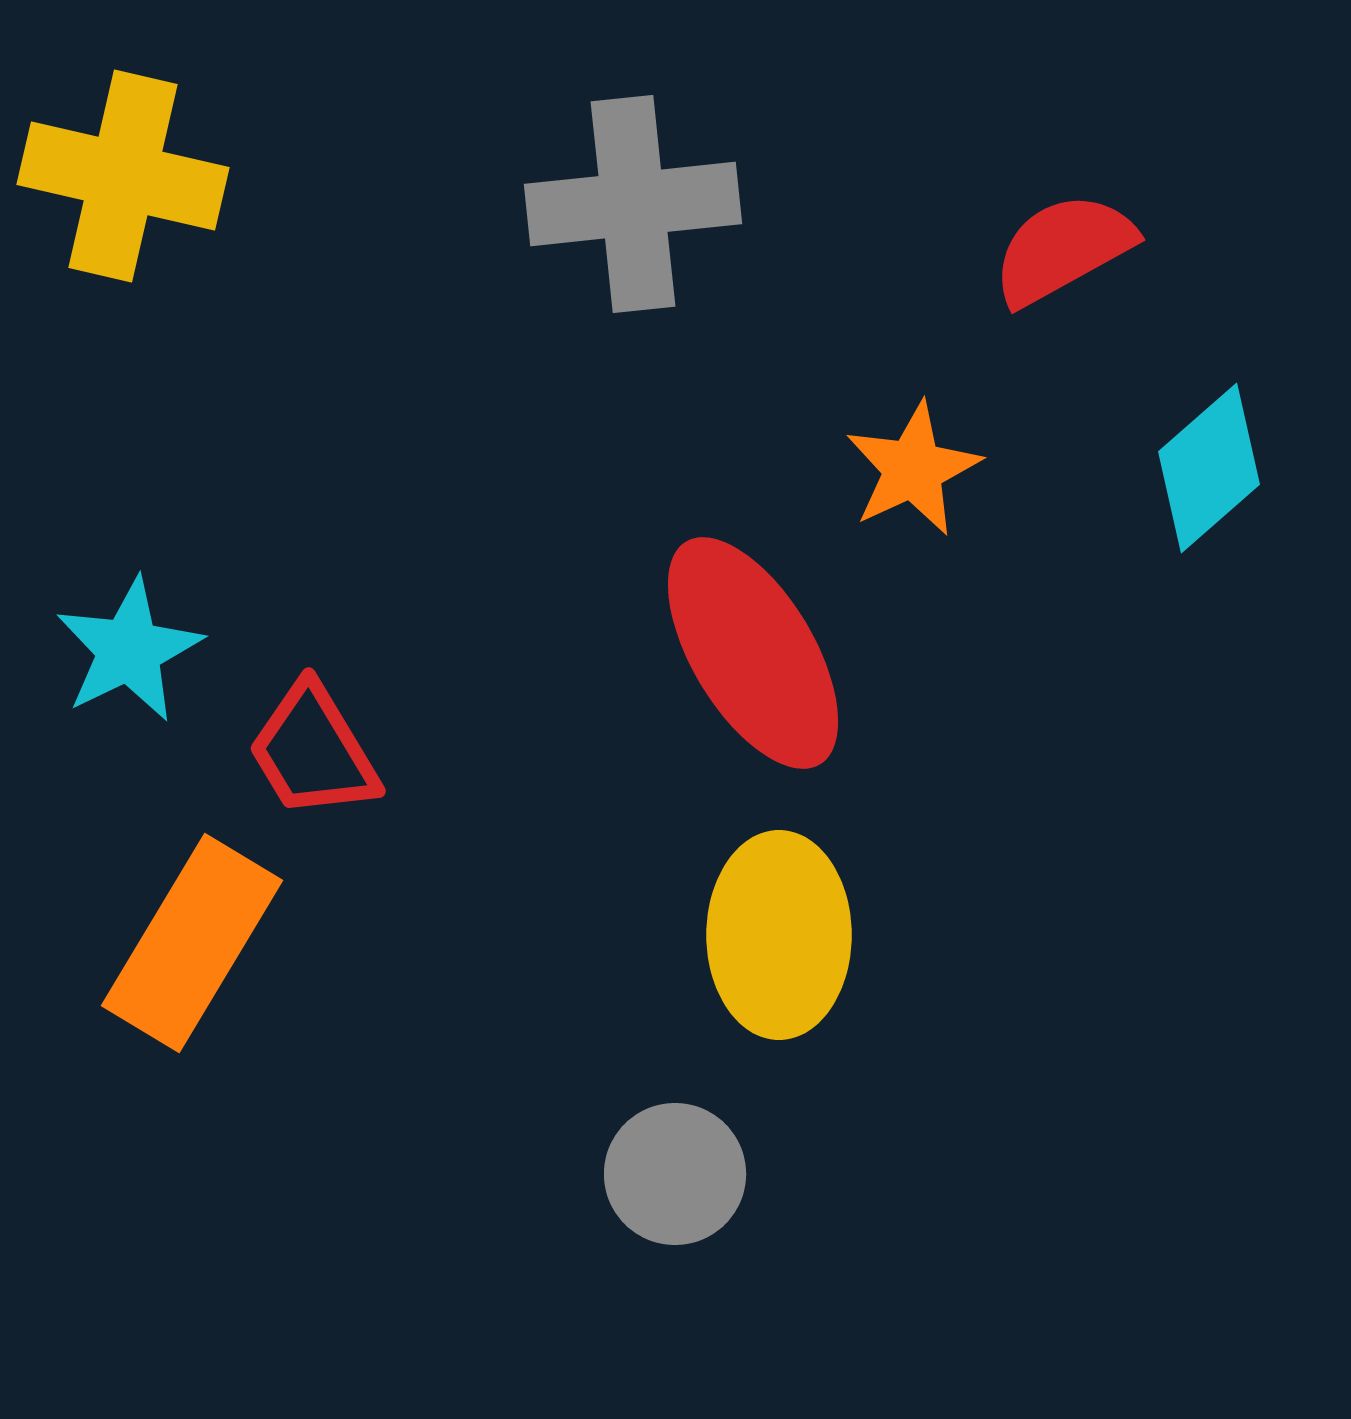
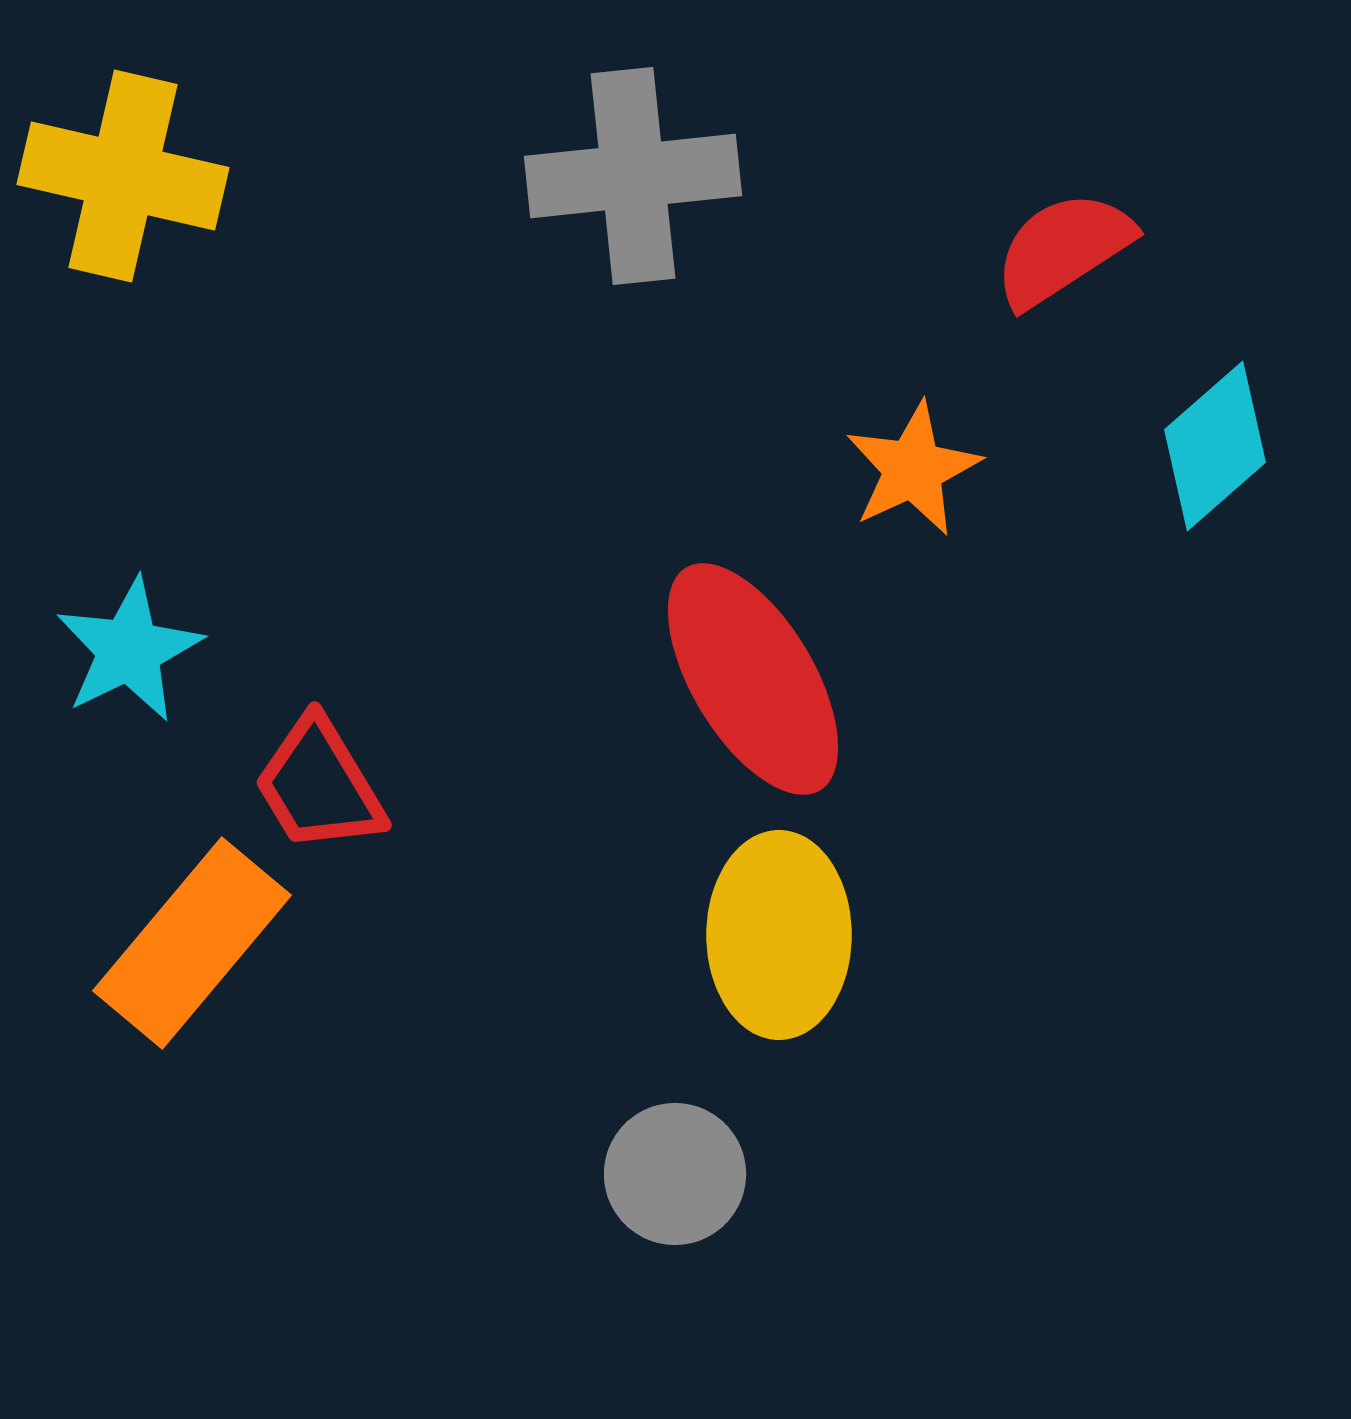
gray cross: moved 28 px up
red semicircle: rotated 4 degrees counterclockwise
cyan diamond: moved 6 px right, 22 px up
red ellipse: moved 26 px down
red trapezoid: moved 6 px right, 34 px down
orange rectangle: rotated 9 degrees clockwise
